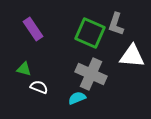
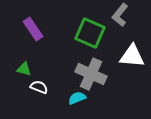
gray L-shape: moved 4 px right, 9 px up; rotated 20 degrees clockwise
